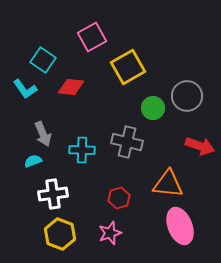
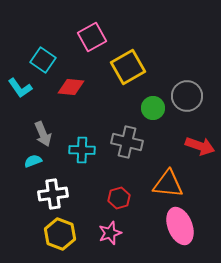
cyan L-shape: moved 5 px left, 1 px up
